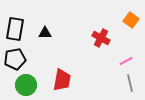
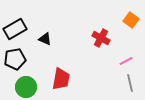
black rectangle: rotated 50 degrees clockwise
black triangle: moved 6 px down; rotated 24 degrees clockwise
red trapezoid: moved 1 px left, 1 px up
green circle: moved 2 px down
